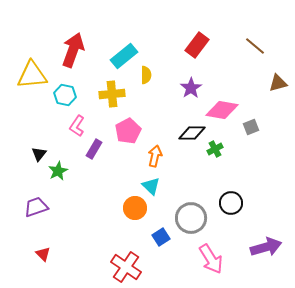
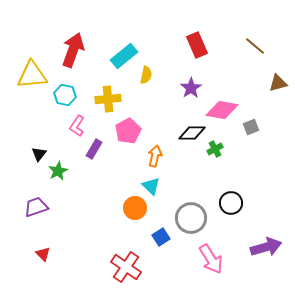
red rectangle: rotated 60 degrees counterclockwise
yellow semicircle: rotated 12 degrees clockwise
yellow cross: moved 4 px left, 5 px down
